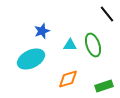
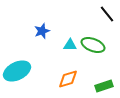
green ellipse: rotated 50 degrees counterclockwise
cyan ellipse: moved 14 px left, 12 px down
